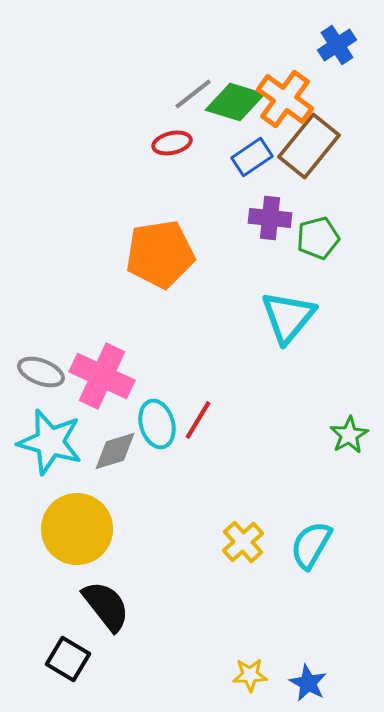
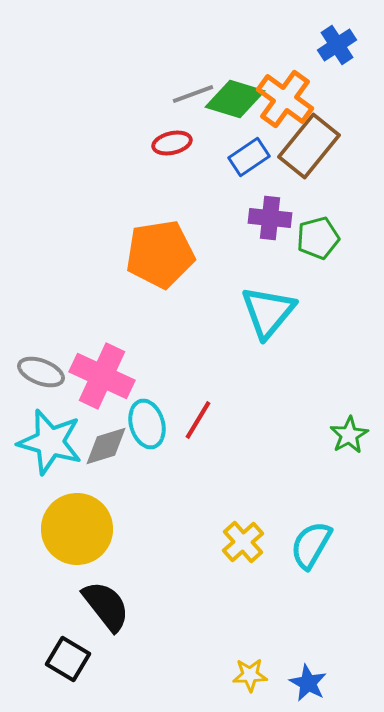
gray line: rotated 18 degrees clockwise
green diamond: moved 3 px up
blue rectangle: moved 3 px left
cyan triangle: moved 20 px left, 5 px up
cyan ellipse: moved 10 px left
gray diamond: moved 9 px left, 5 px up
